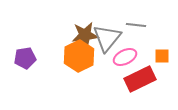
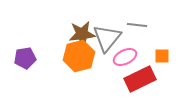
gray line: moved 1 px right
brown star: moved 3 px left, 1 px up
orange hexagon: rotated 12 degrees clockwise
